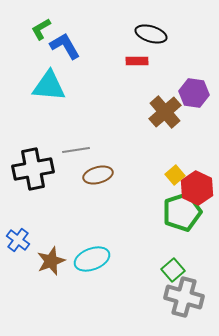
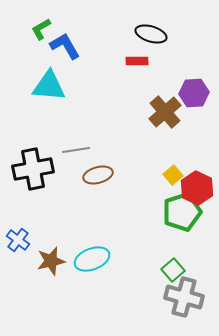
purple hexagon: rotated 12 degrees counterclockwise
yellow square: moved 2 px left
brown star: rotated 8 degrees clockwise
